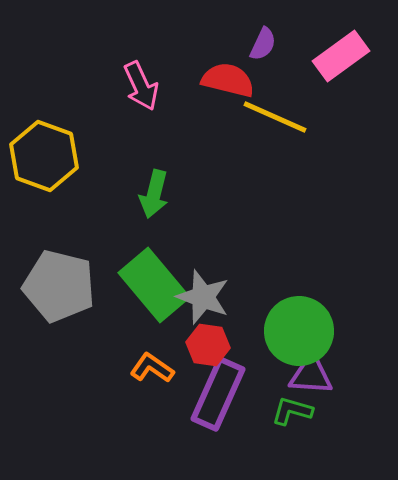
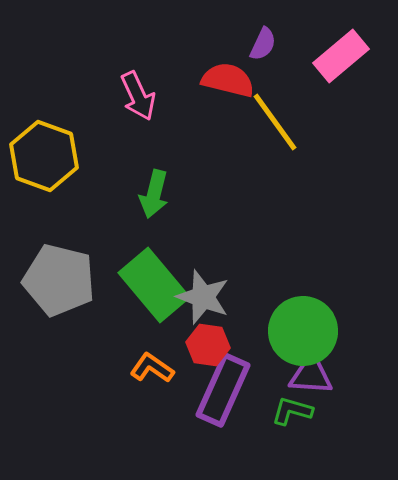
pink rectangle: rotated 4 degrees counterclockwise
pink arrow: moved 3 px left, 10 px down
yellow line: moved 5 px down; rotated 30 degrees clockwise
gray pentagon: moved 6 px up
green circle: moved 4 px right
purple rectangle: moved 5 px right, 4 px up
